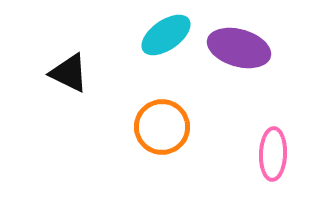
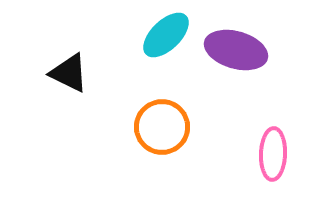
cyan ellipse: rotated 9 degrees counterclockwise
purple ellipse: moved 3 px left, 2 px down
